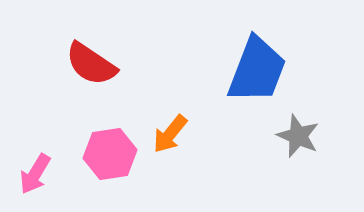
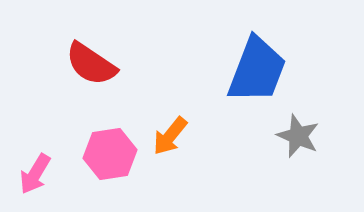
orange arrow: moved 2 px down
